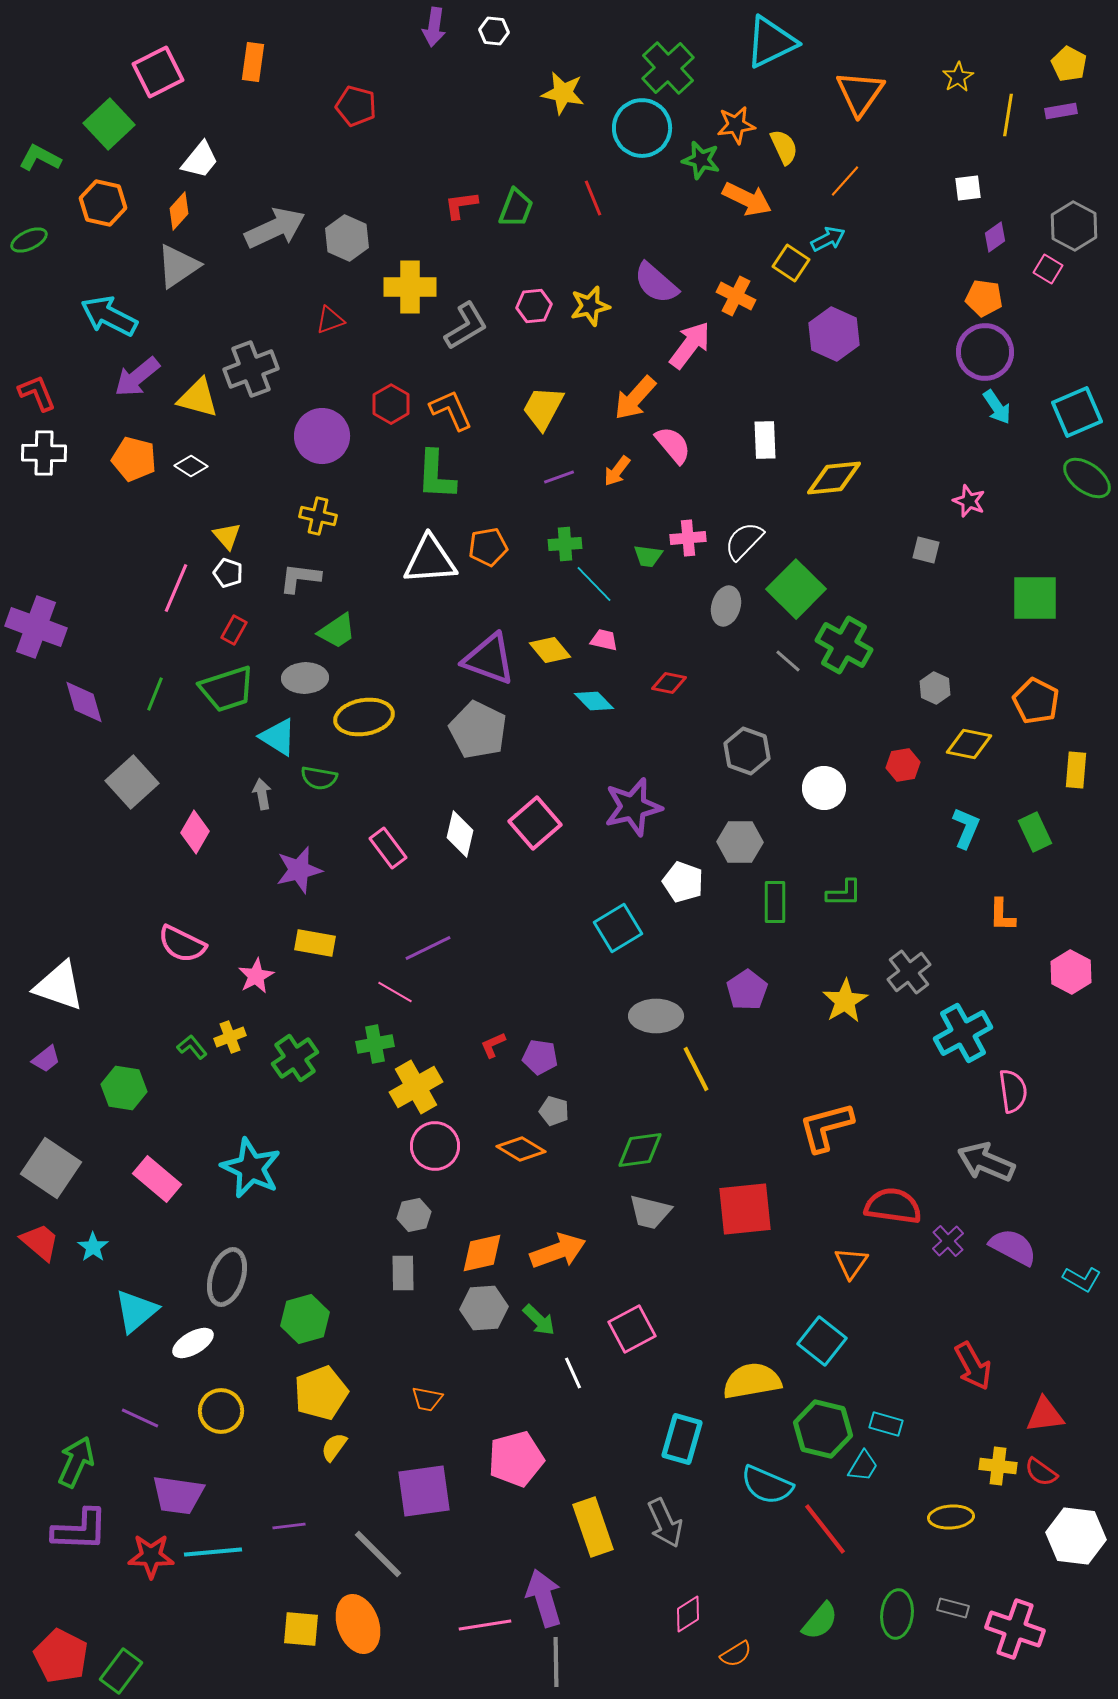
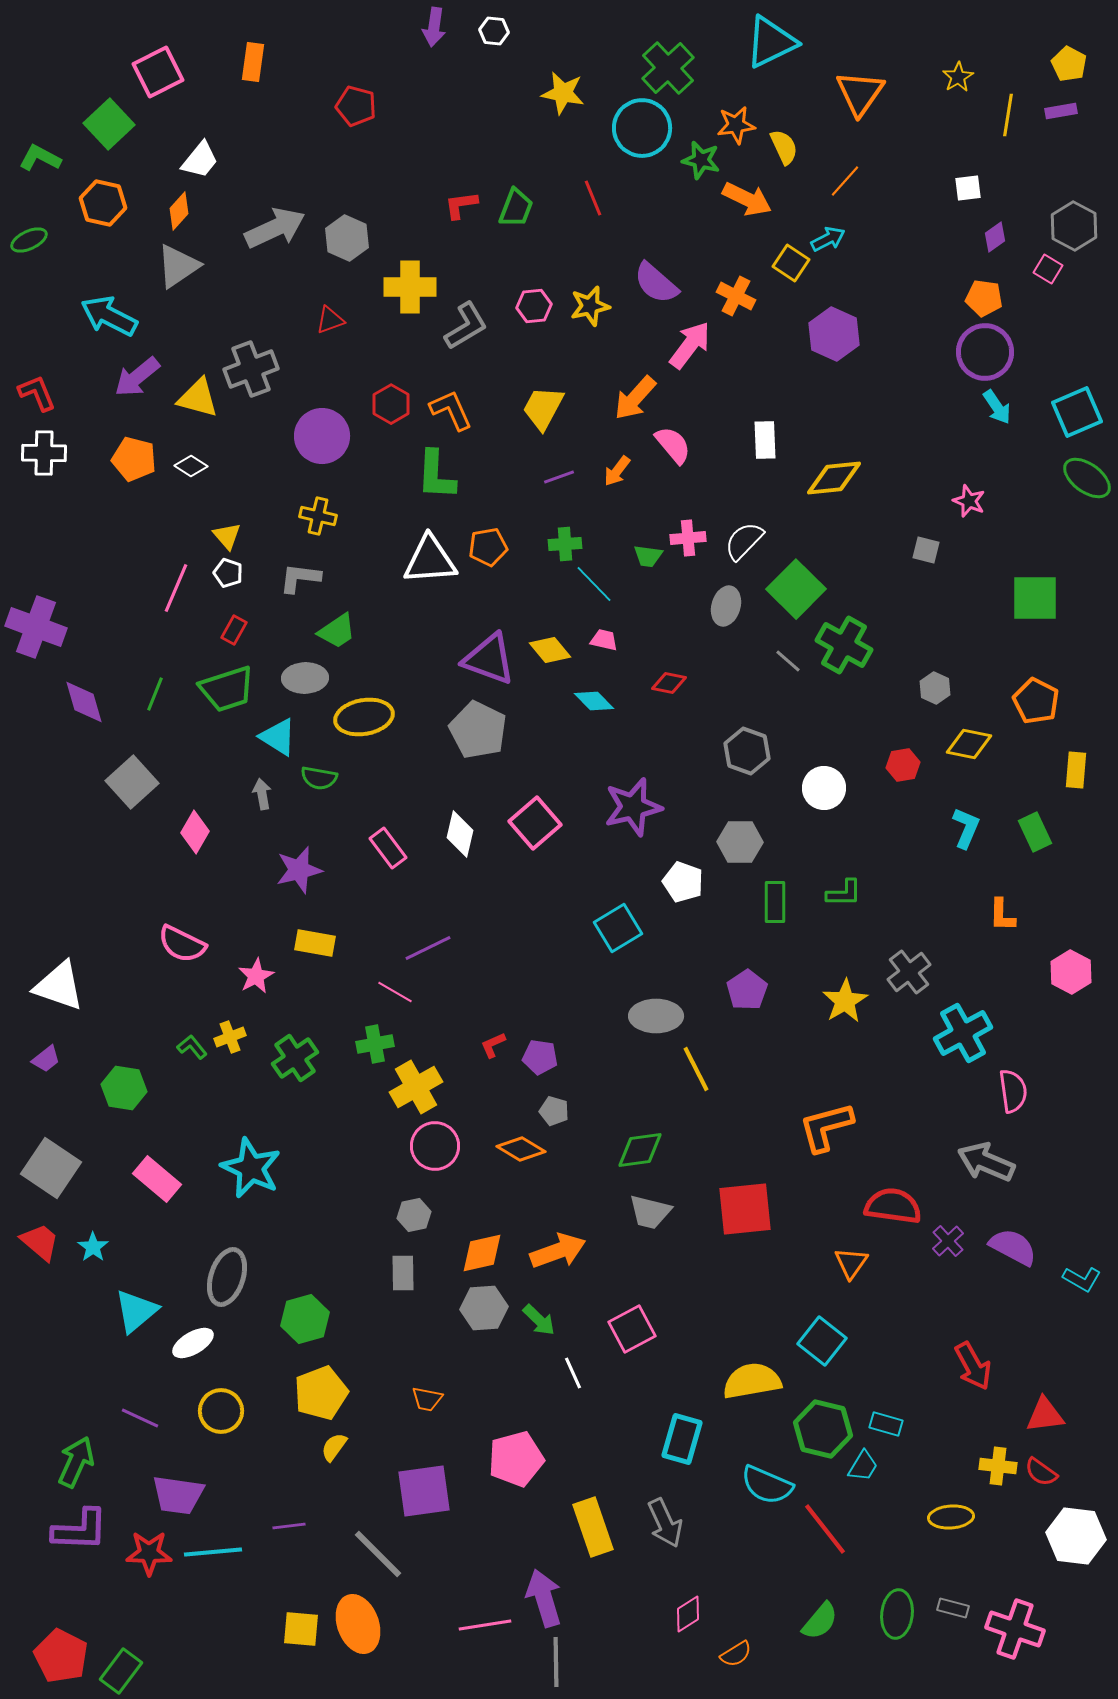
red star at (151, 1556): moved 2 px left, 3 px up
